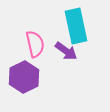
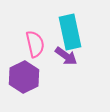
cyan rectangle: moved 6 px left, 6 px down
purple arrow: moved 5 px down
